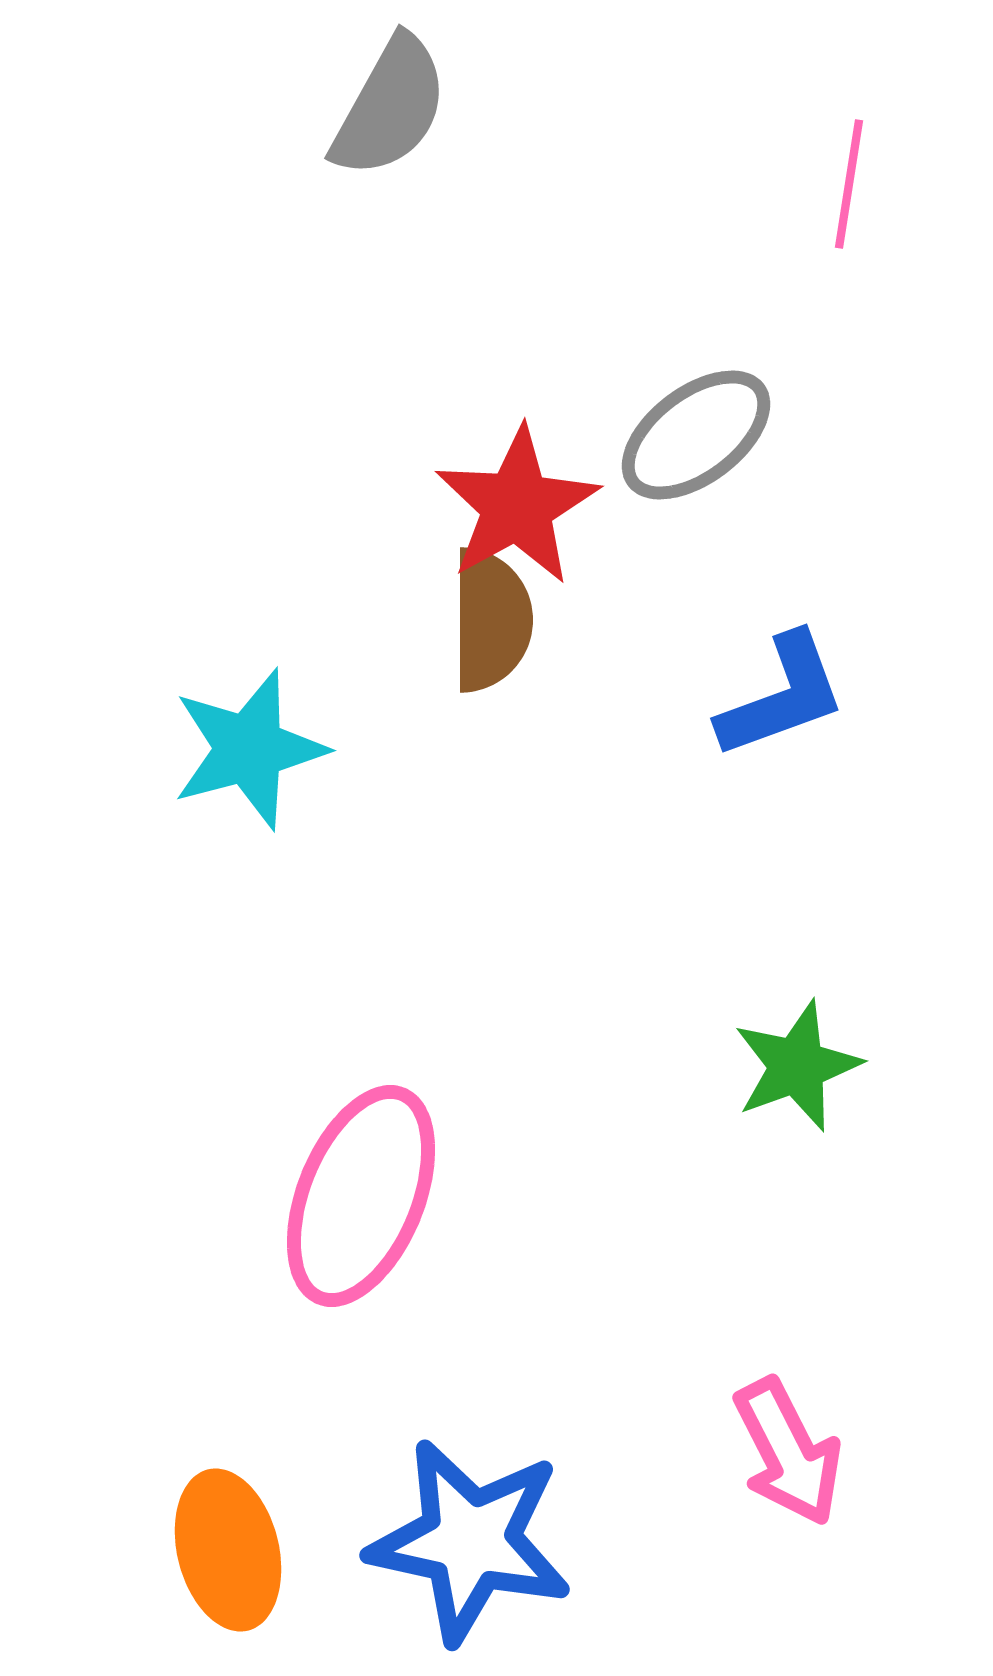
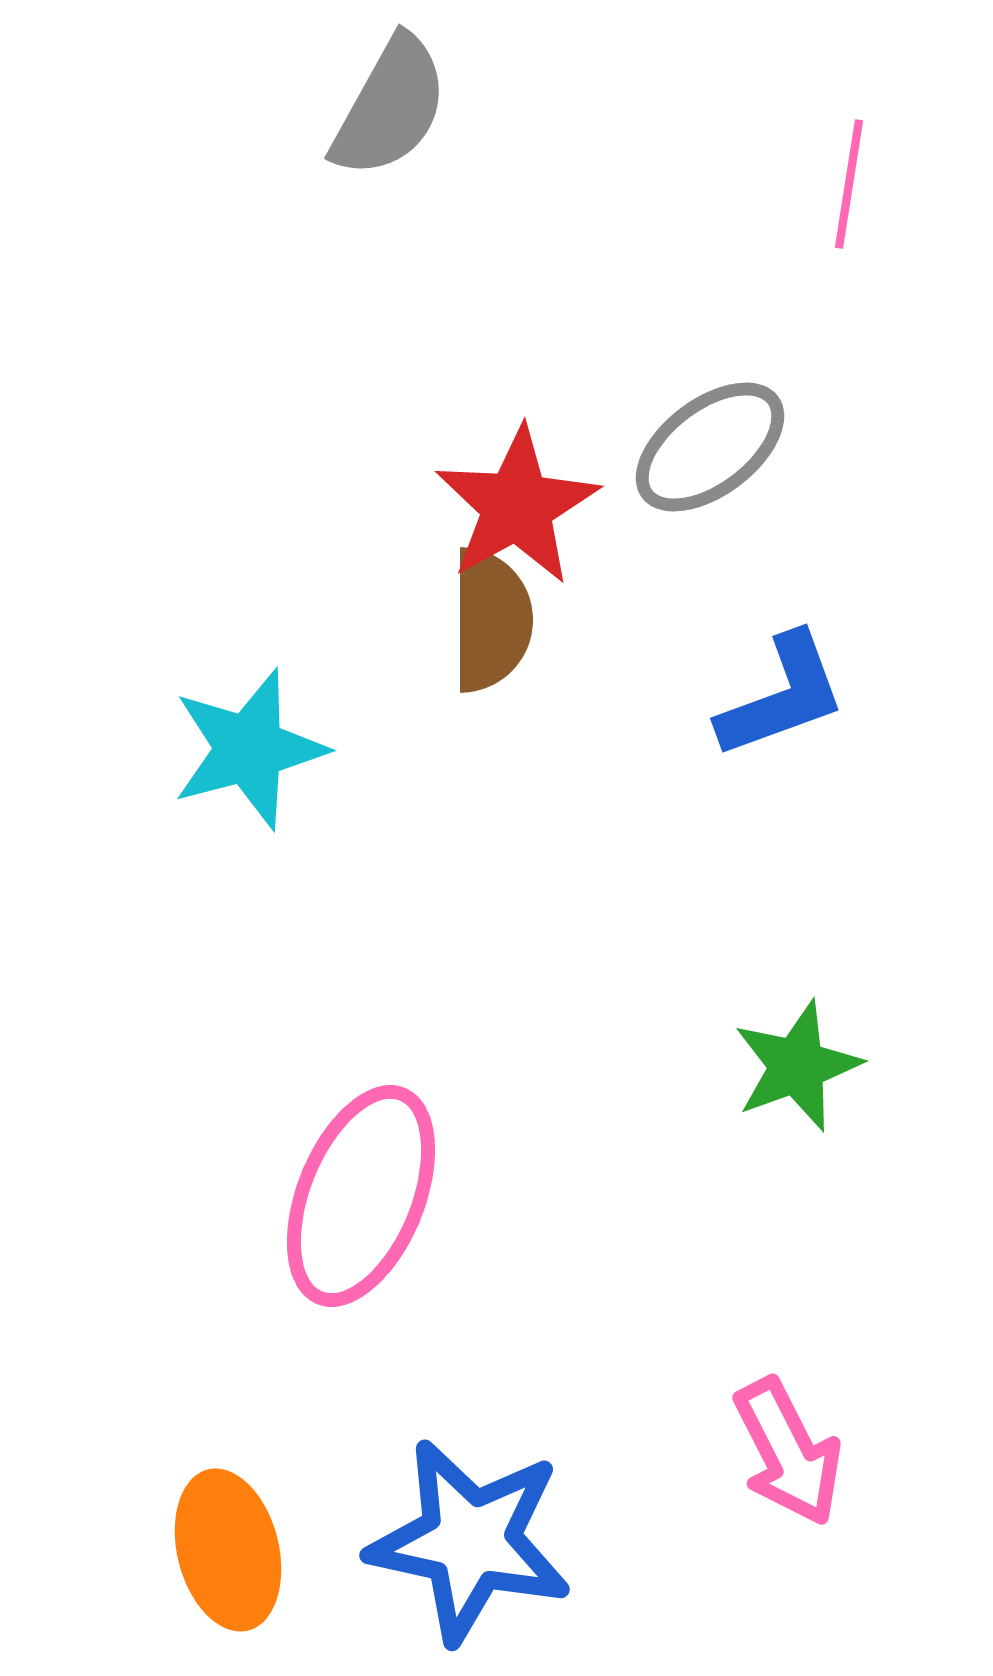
gray ellipse: moved 14 px right, 12 px down
